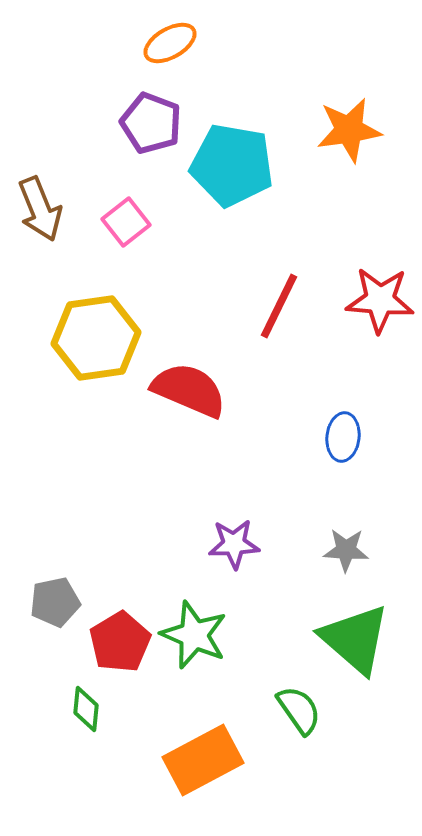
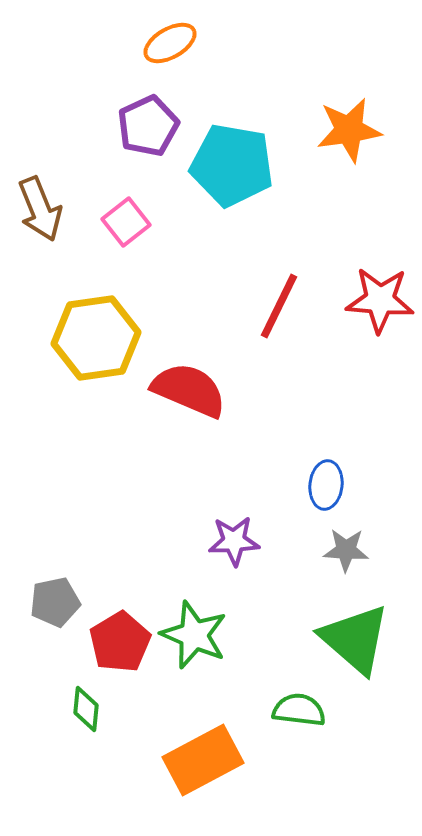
purple pentagon: moved 3 px left, 3 px down; rotated 26 degrees clockwise
blue ellipse: moved 17 px left, 48 px down
purple star: moved 3 px up
green semicircle: rotated 48 degrees counterclockwise
